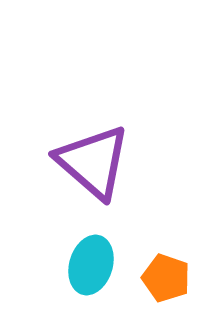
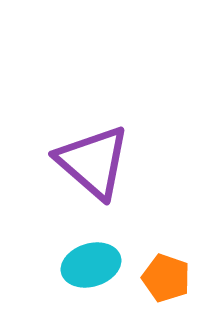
cyan ellipse: rotated 56 degrees clockwise
